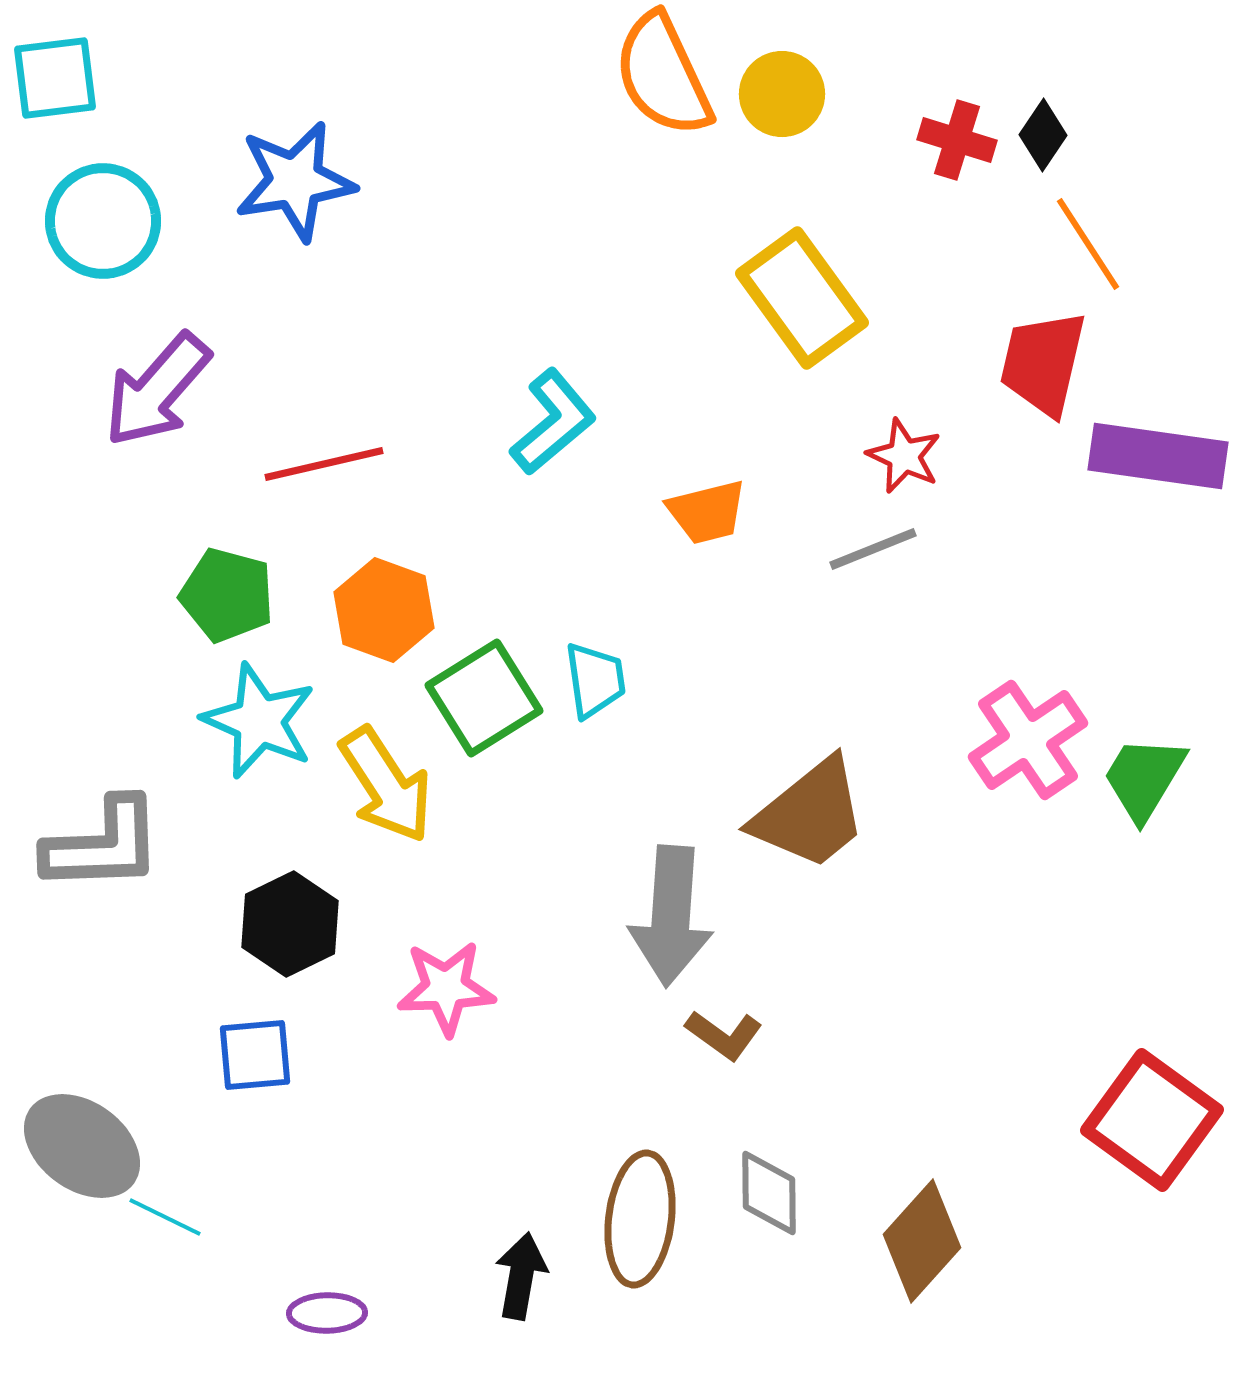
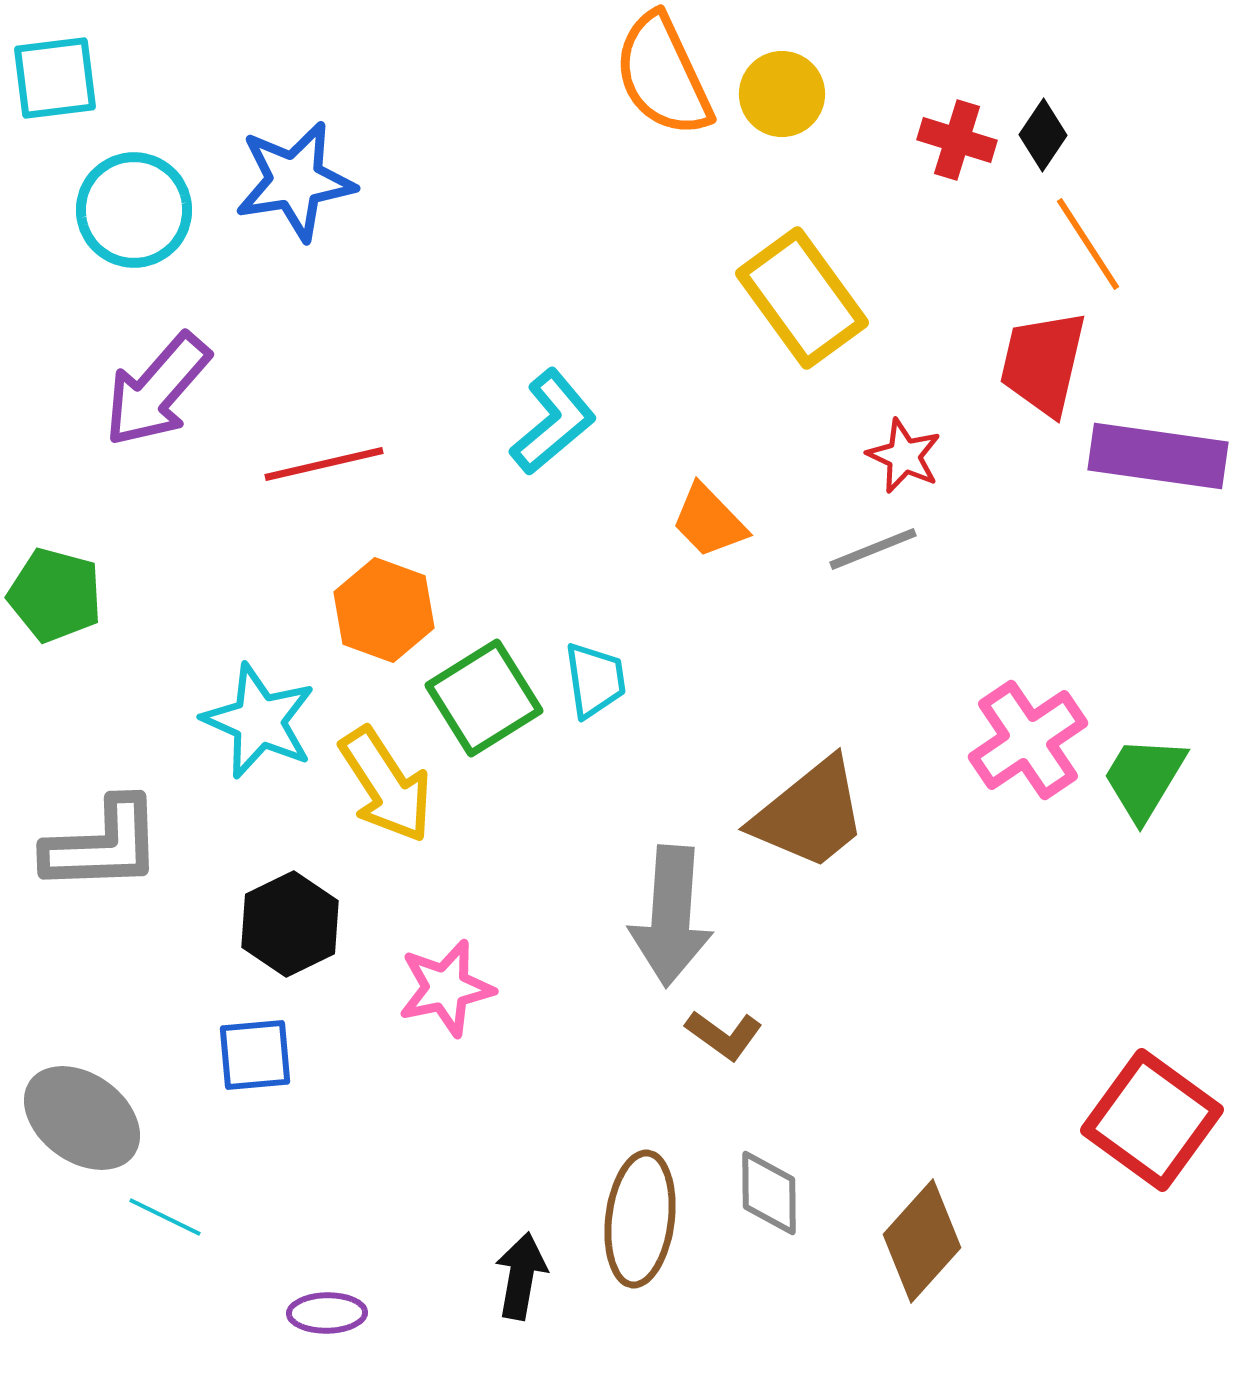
cyan circle: moved 31 px right, 11 px up
orange trapezoid: moved 2 px right, 9 px down; rotated 60 degrees clockwise
green pentagon: moved 172 px left
pink star: rotated 10 degrees counterclockwise
gray ellipse: moved 28 px up
